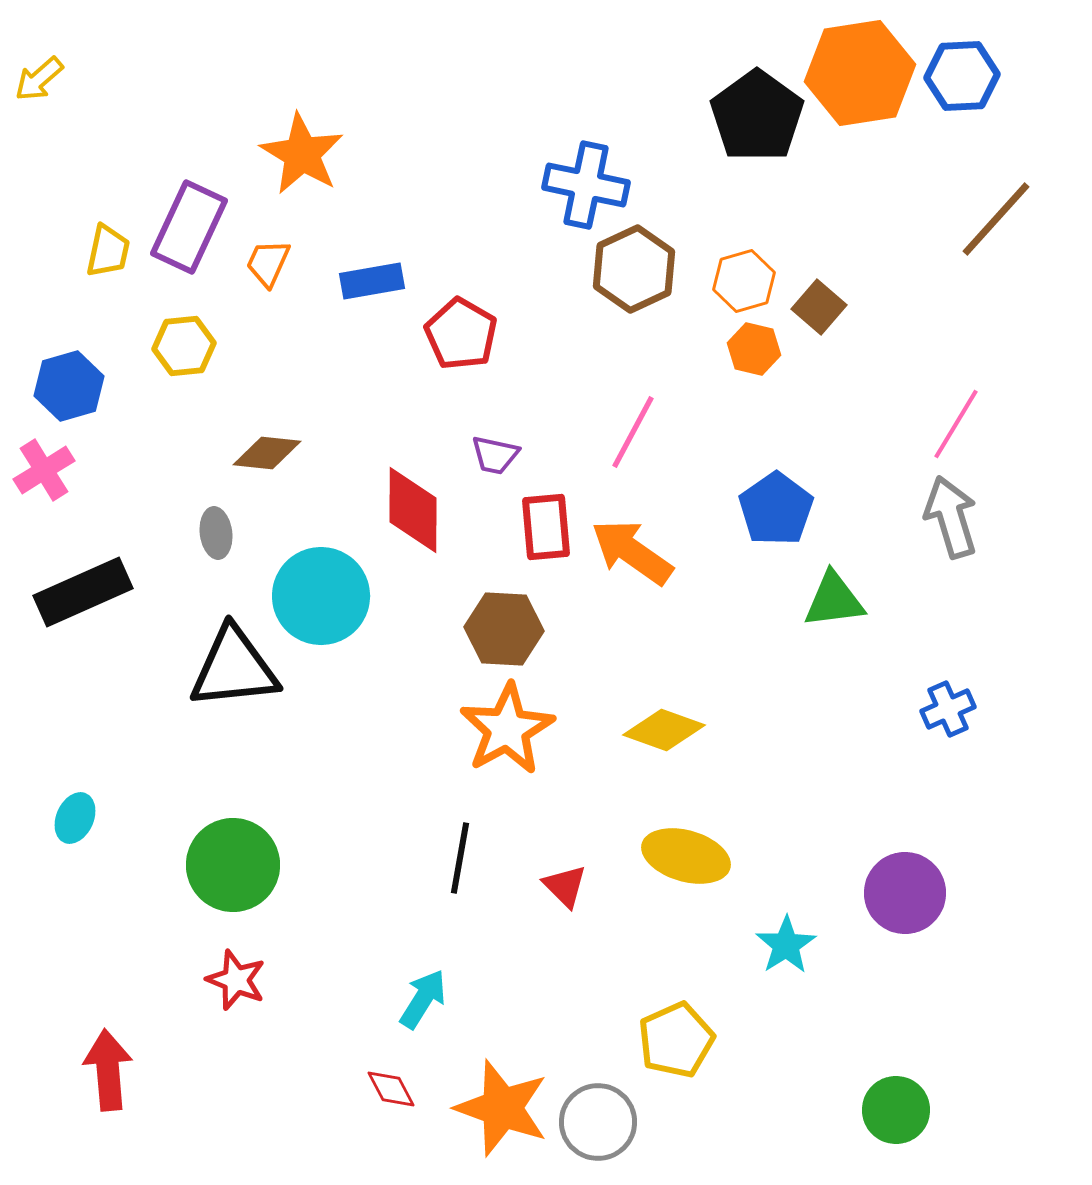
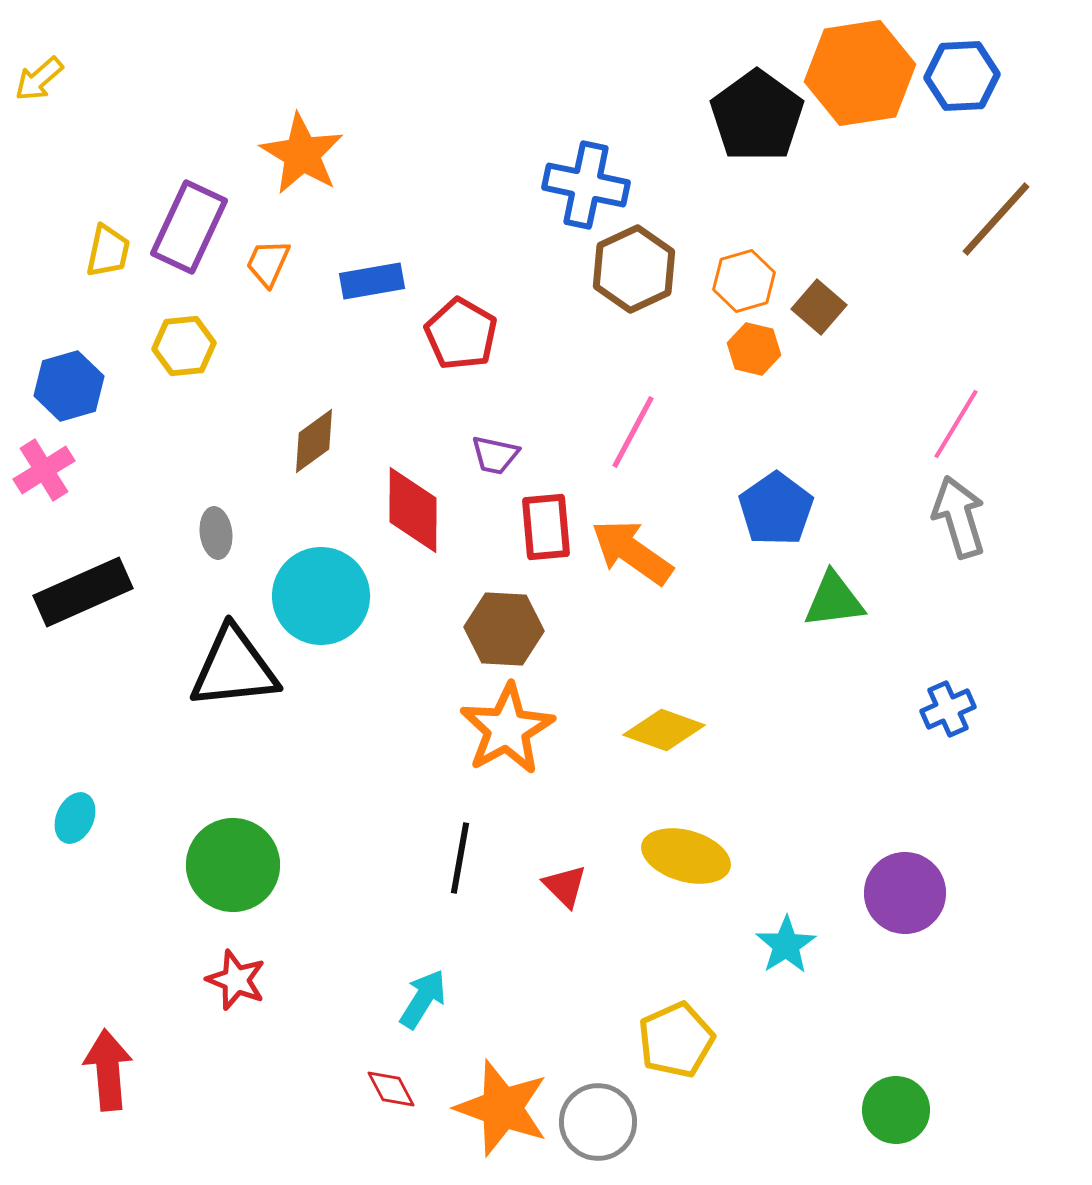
brown diamond at (267, 453): moved 47 px right, 12 px up; rotated 42 degrees counterclockwise
gray arrow at (951, 517): moved 8 px right
